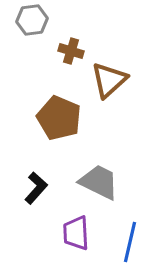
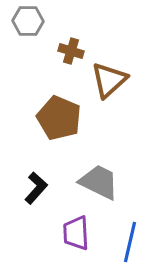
gray hexagon: moved 4 px left, 1 px down; rotated 8 degrees clockwise
